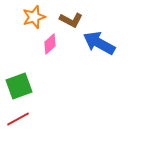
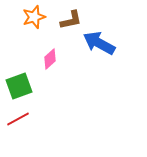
brown L-shape: rotated 40 degrees counterclockwise
pink diamond: moved 15 px down
